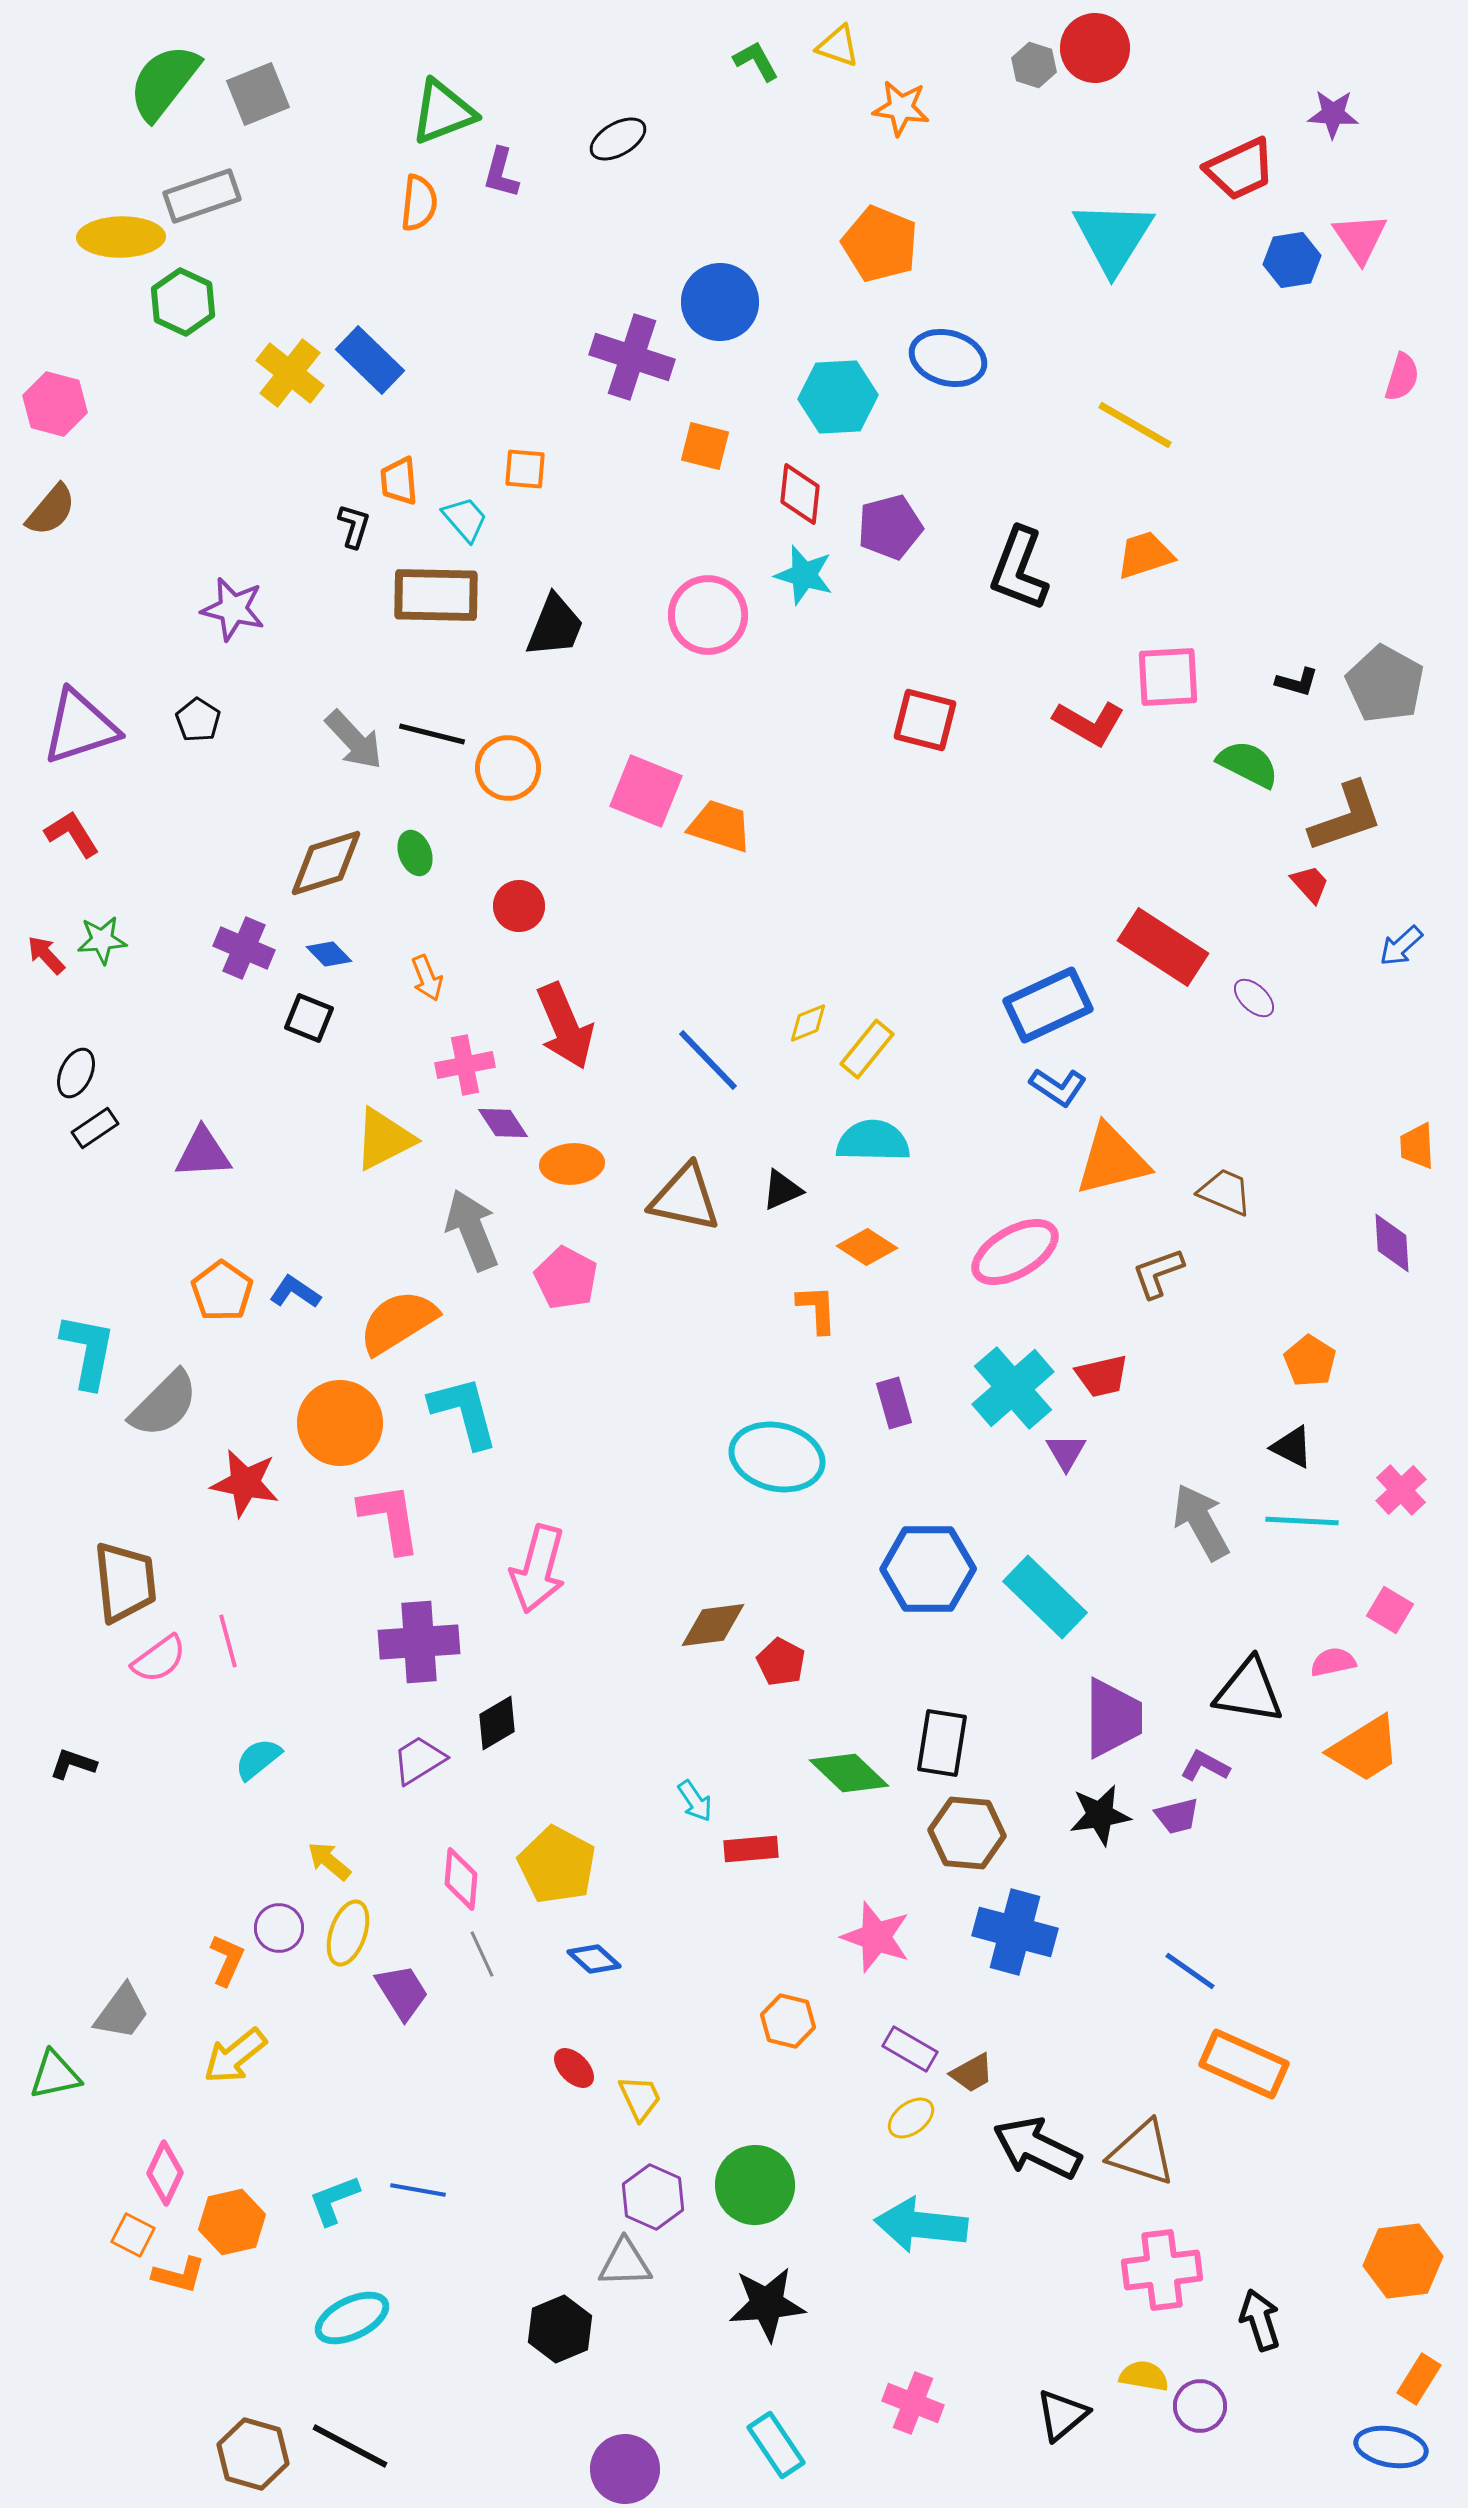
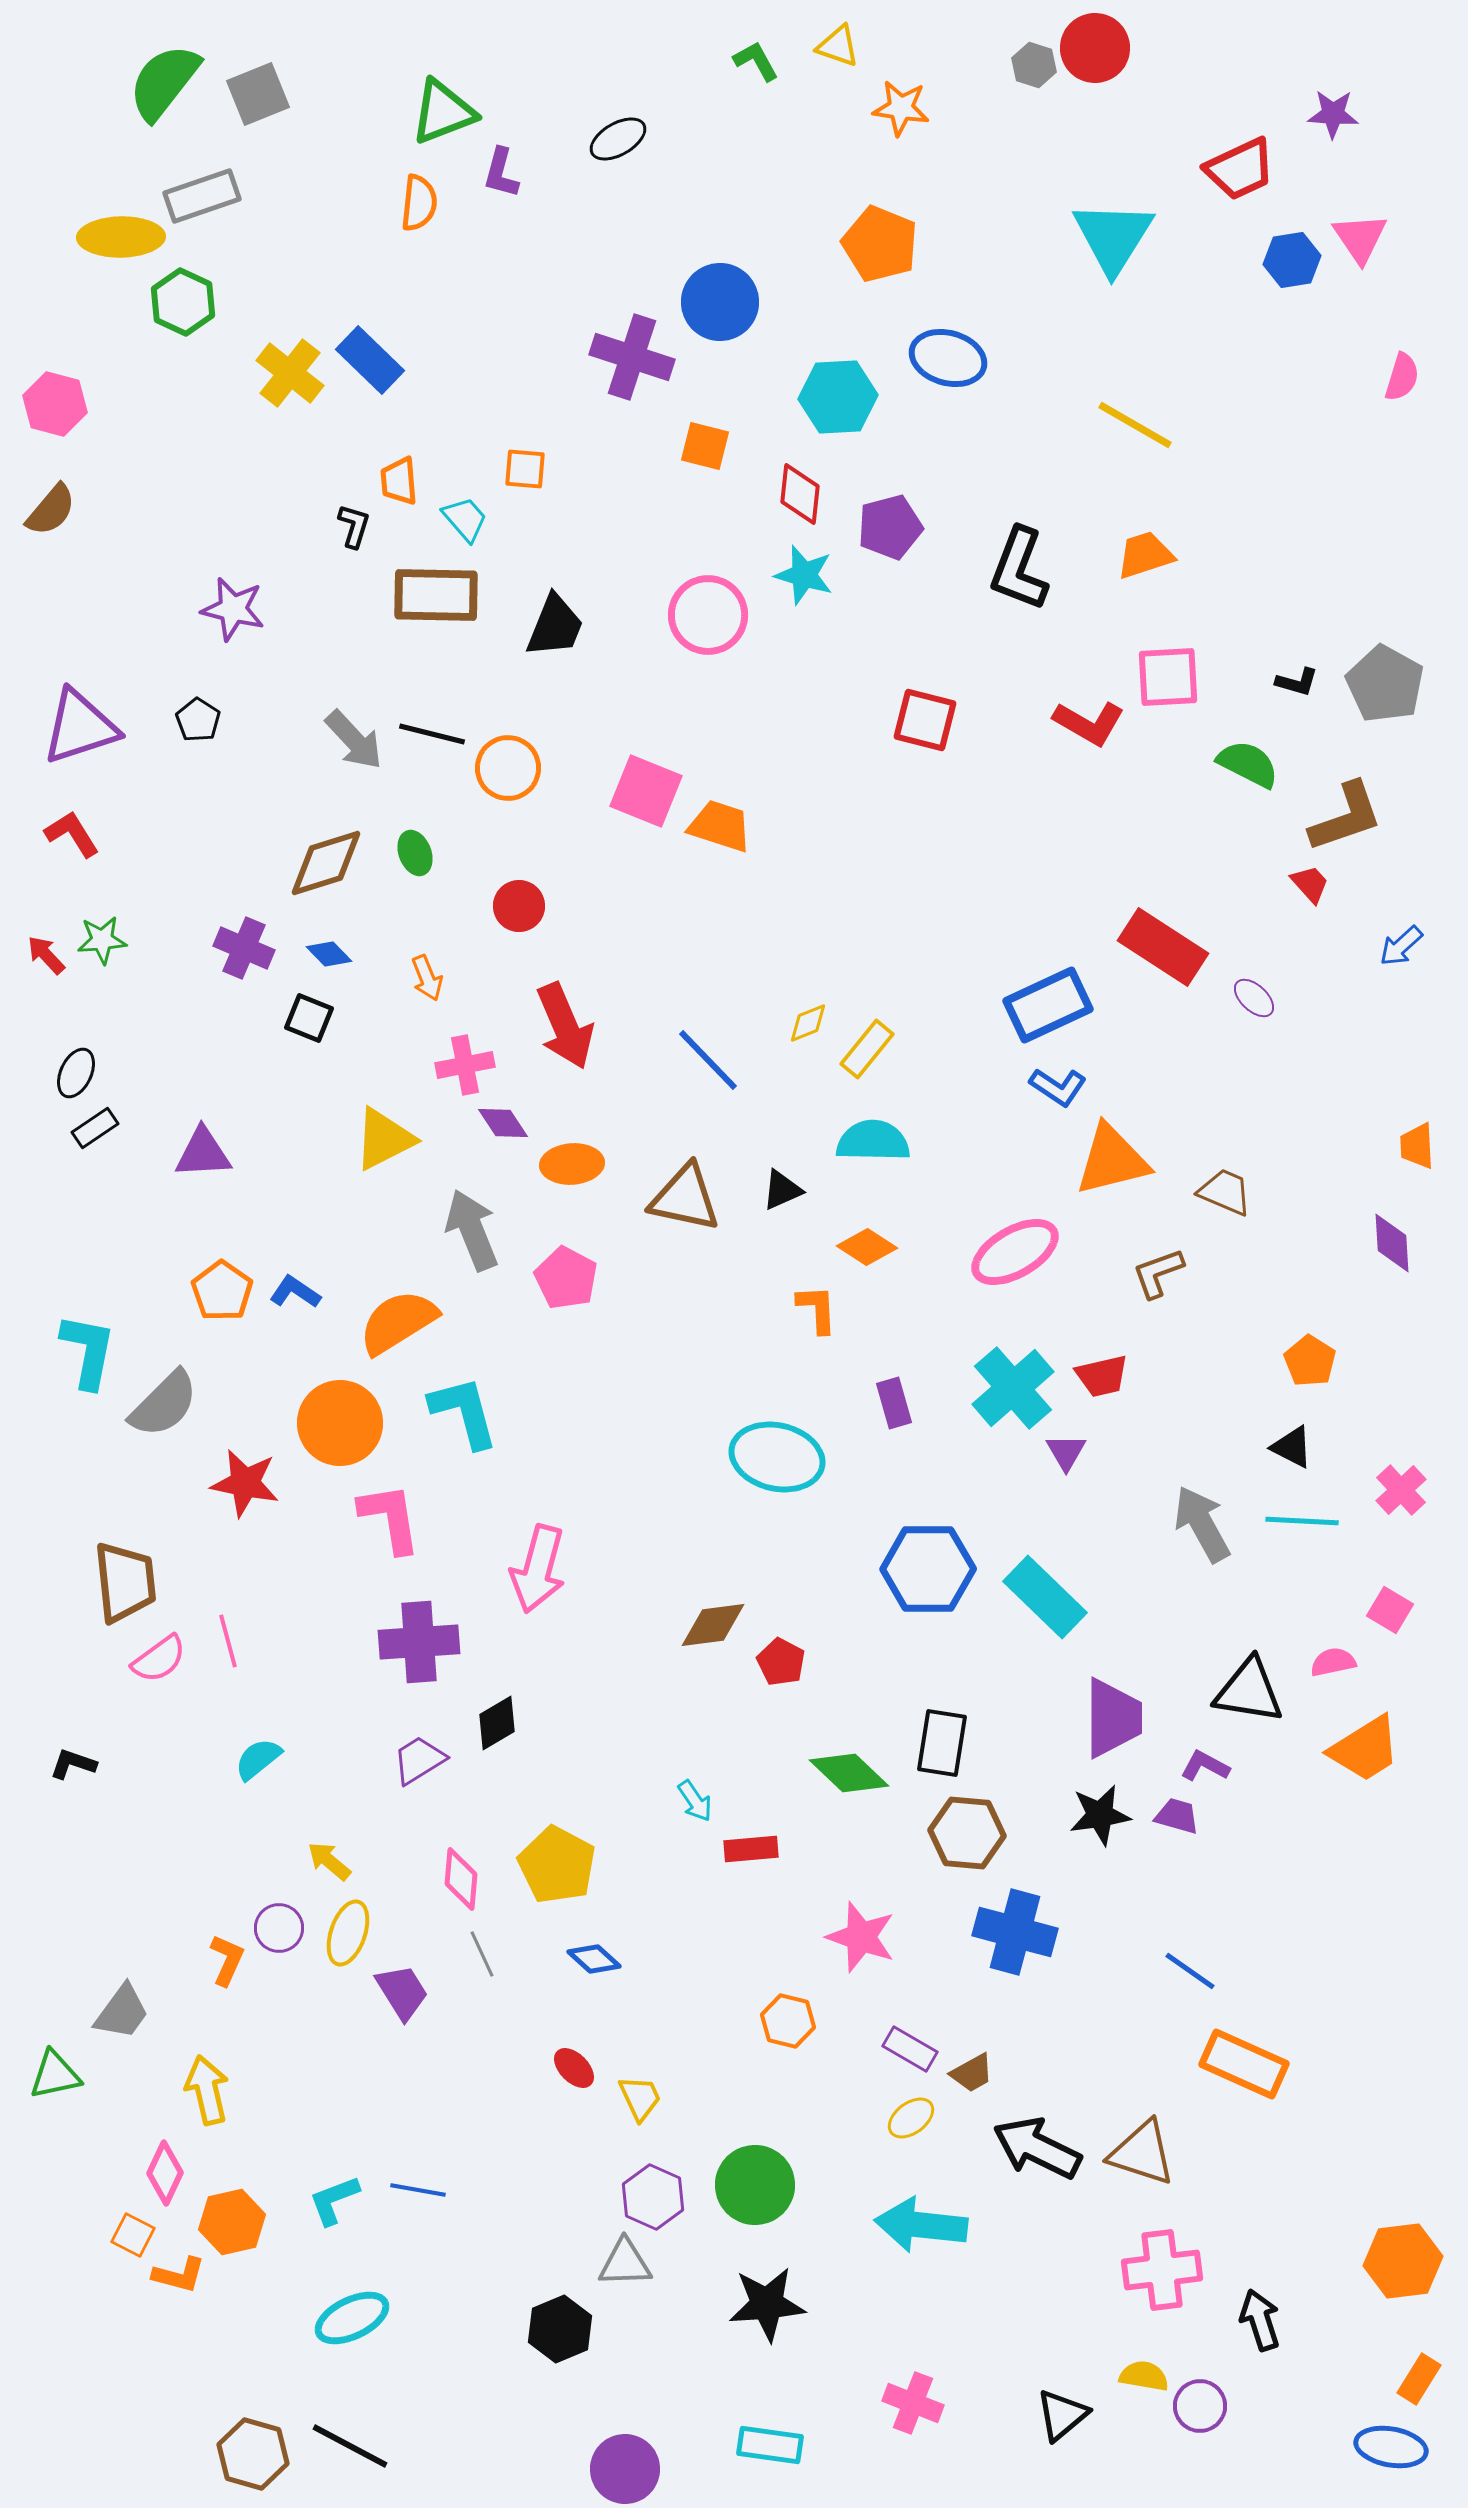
gray arrow at (1201, 1522): moved 1 px right, 2 px down
purple trapezoid at (1177, 1816): rotated 150 degrees counterclockwise
pink star at (876, 1937): moved 15 px left
yellow arrow at (235, 2056): moved 28 px left, 34 px down; rotated 116 degrees clockwise
cyan rectangle at (776, 2445): moved 6 px left; rotated 48 degrees counterclockwise
